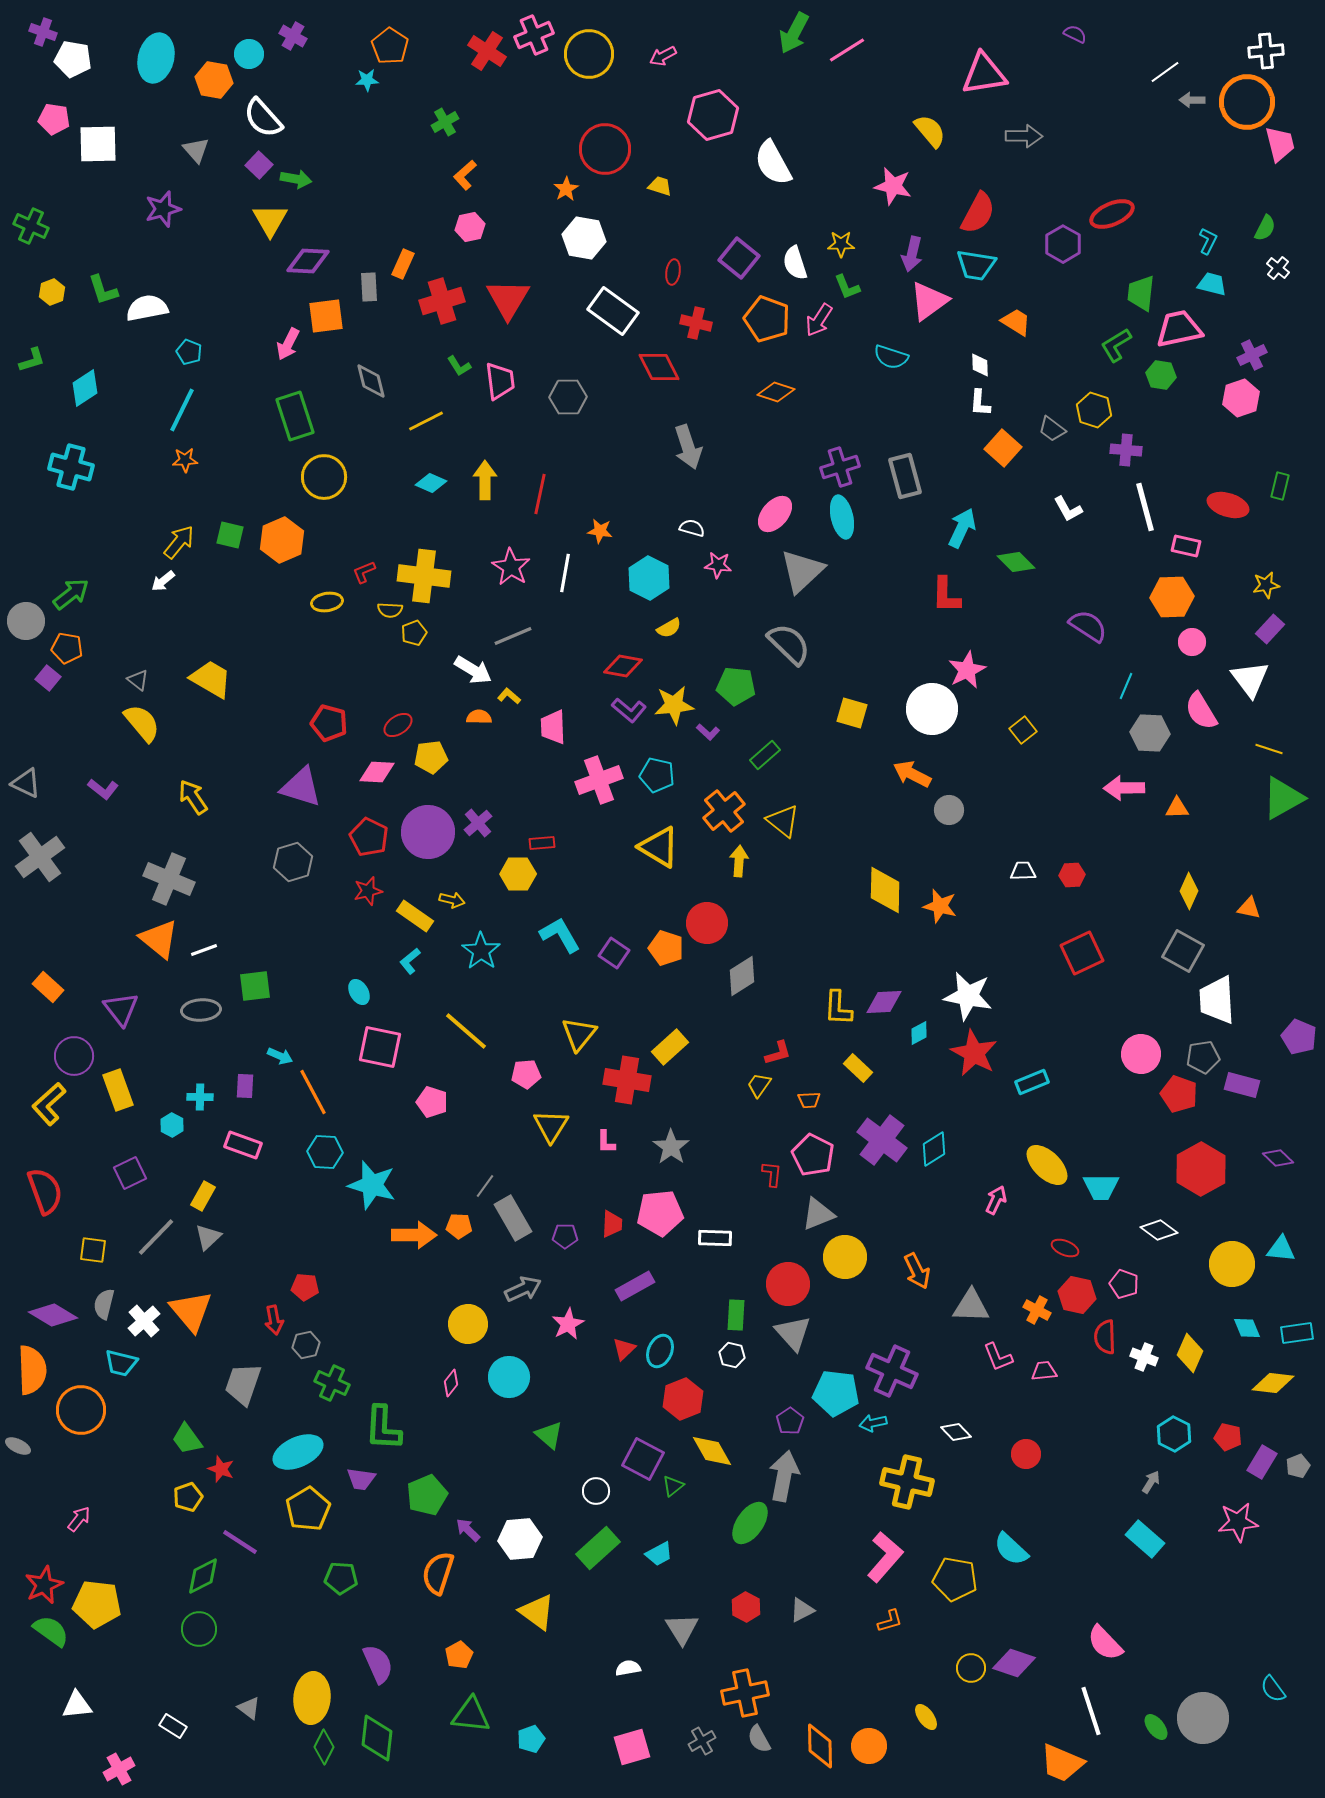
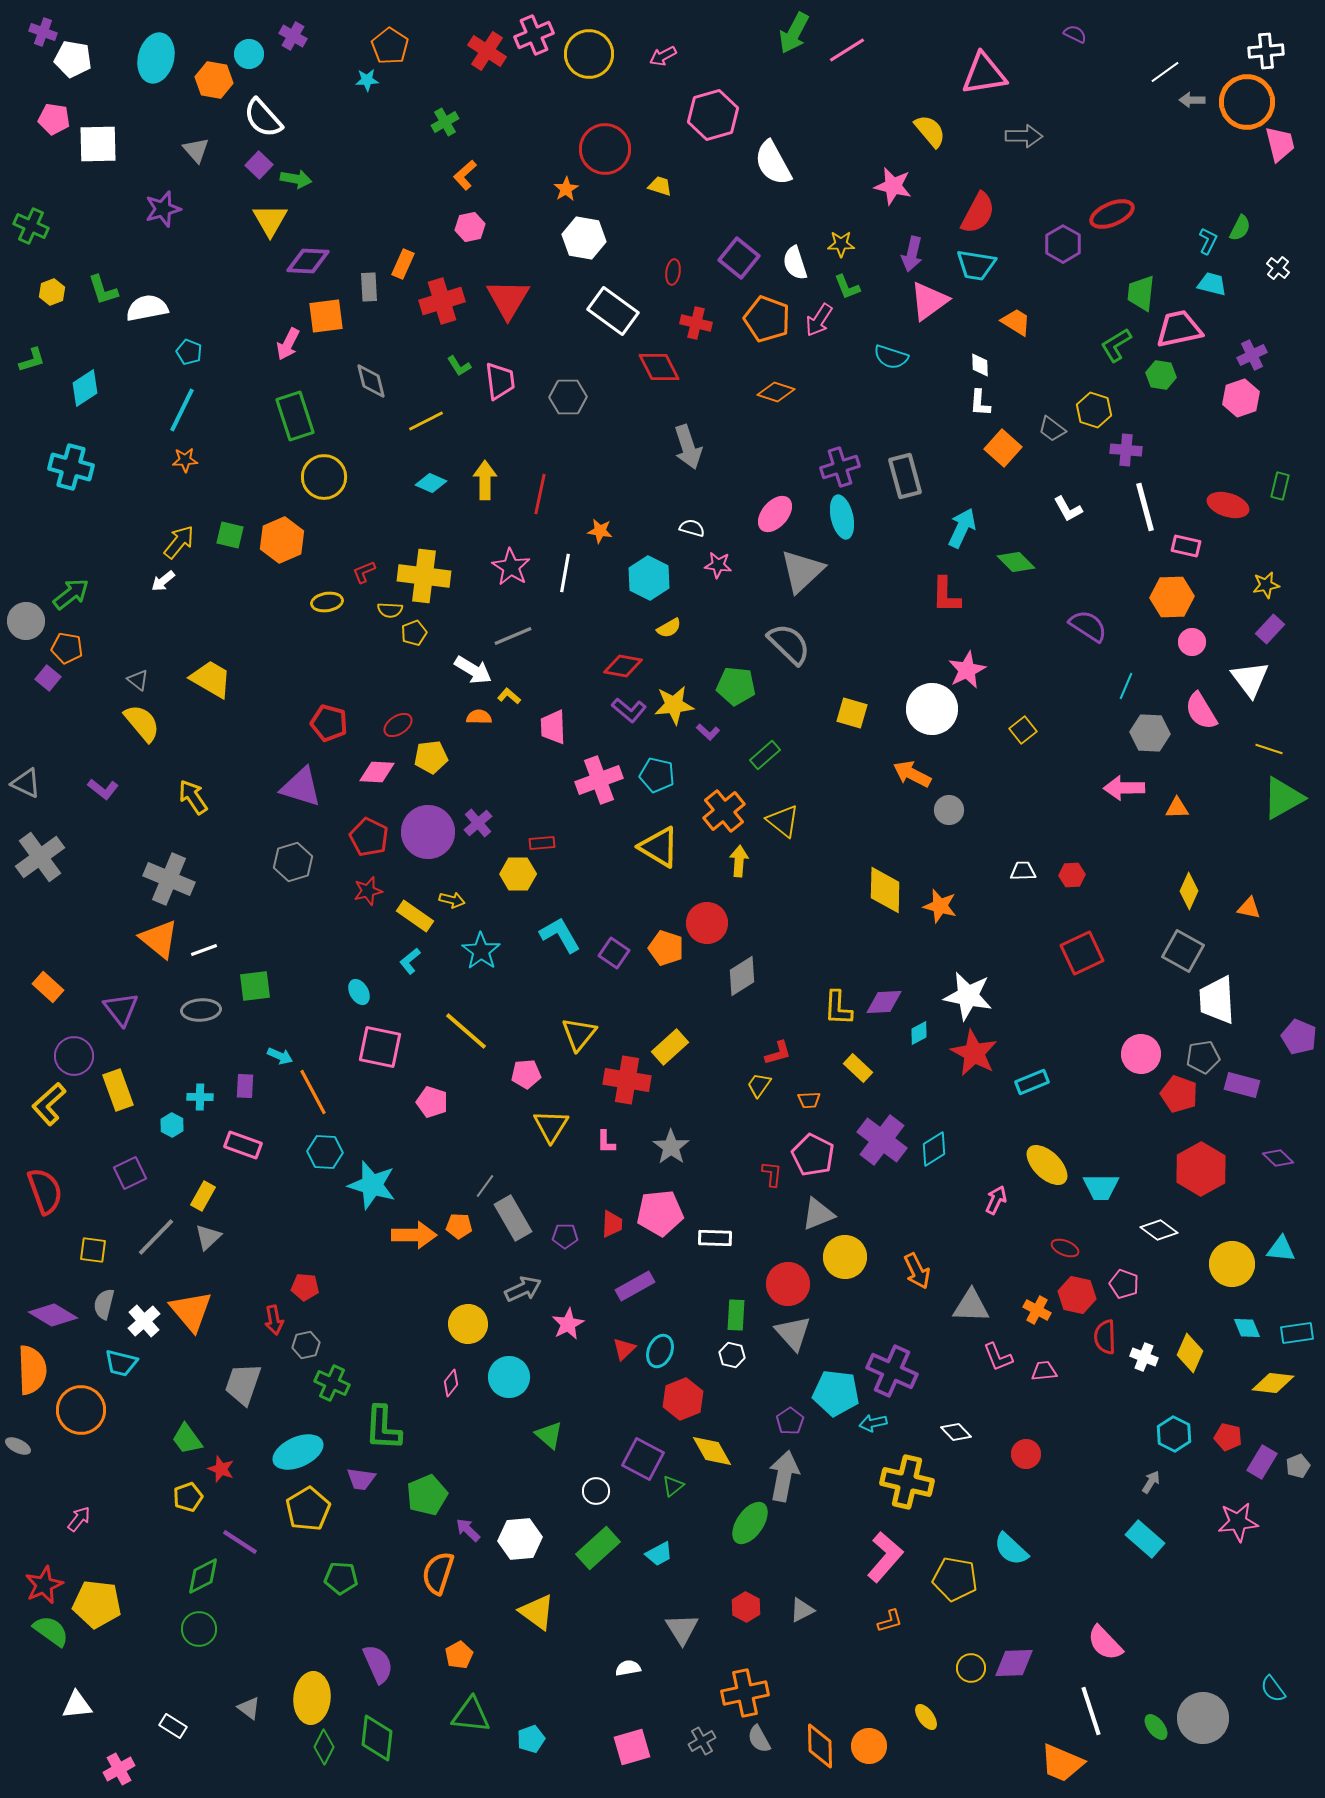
green semicircle at (1265, 228): moved 25 px left
purple diamond at (1014, 1663): rotated 21 degrees counterclockwise
